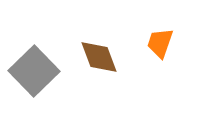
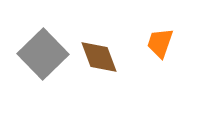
gray square: moved 9 px right, 17 px up
